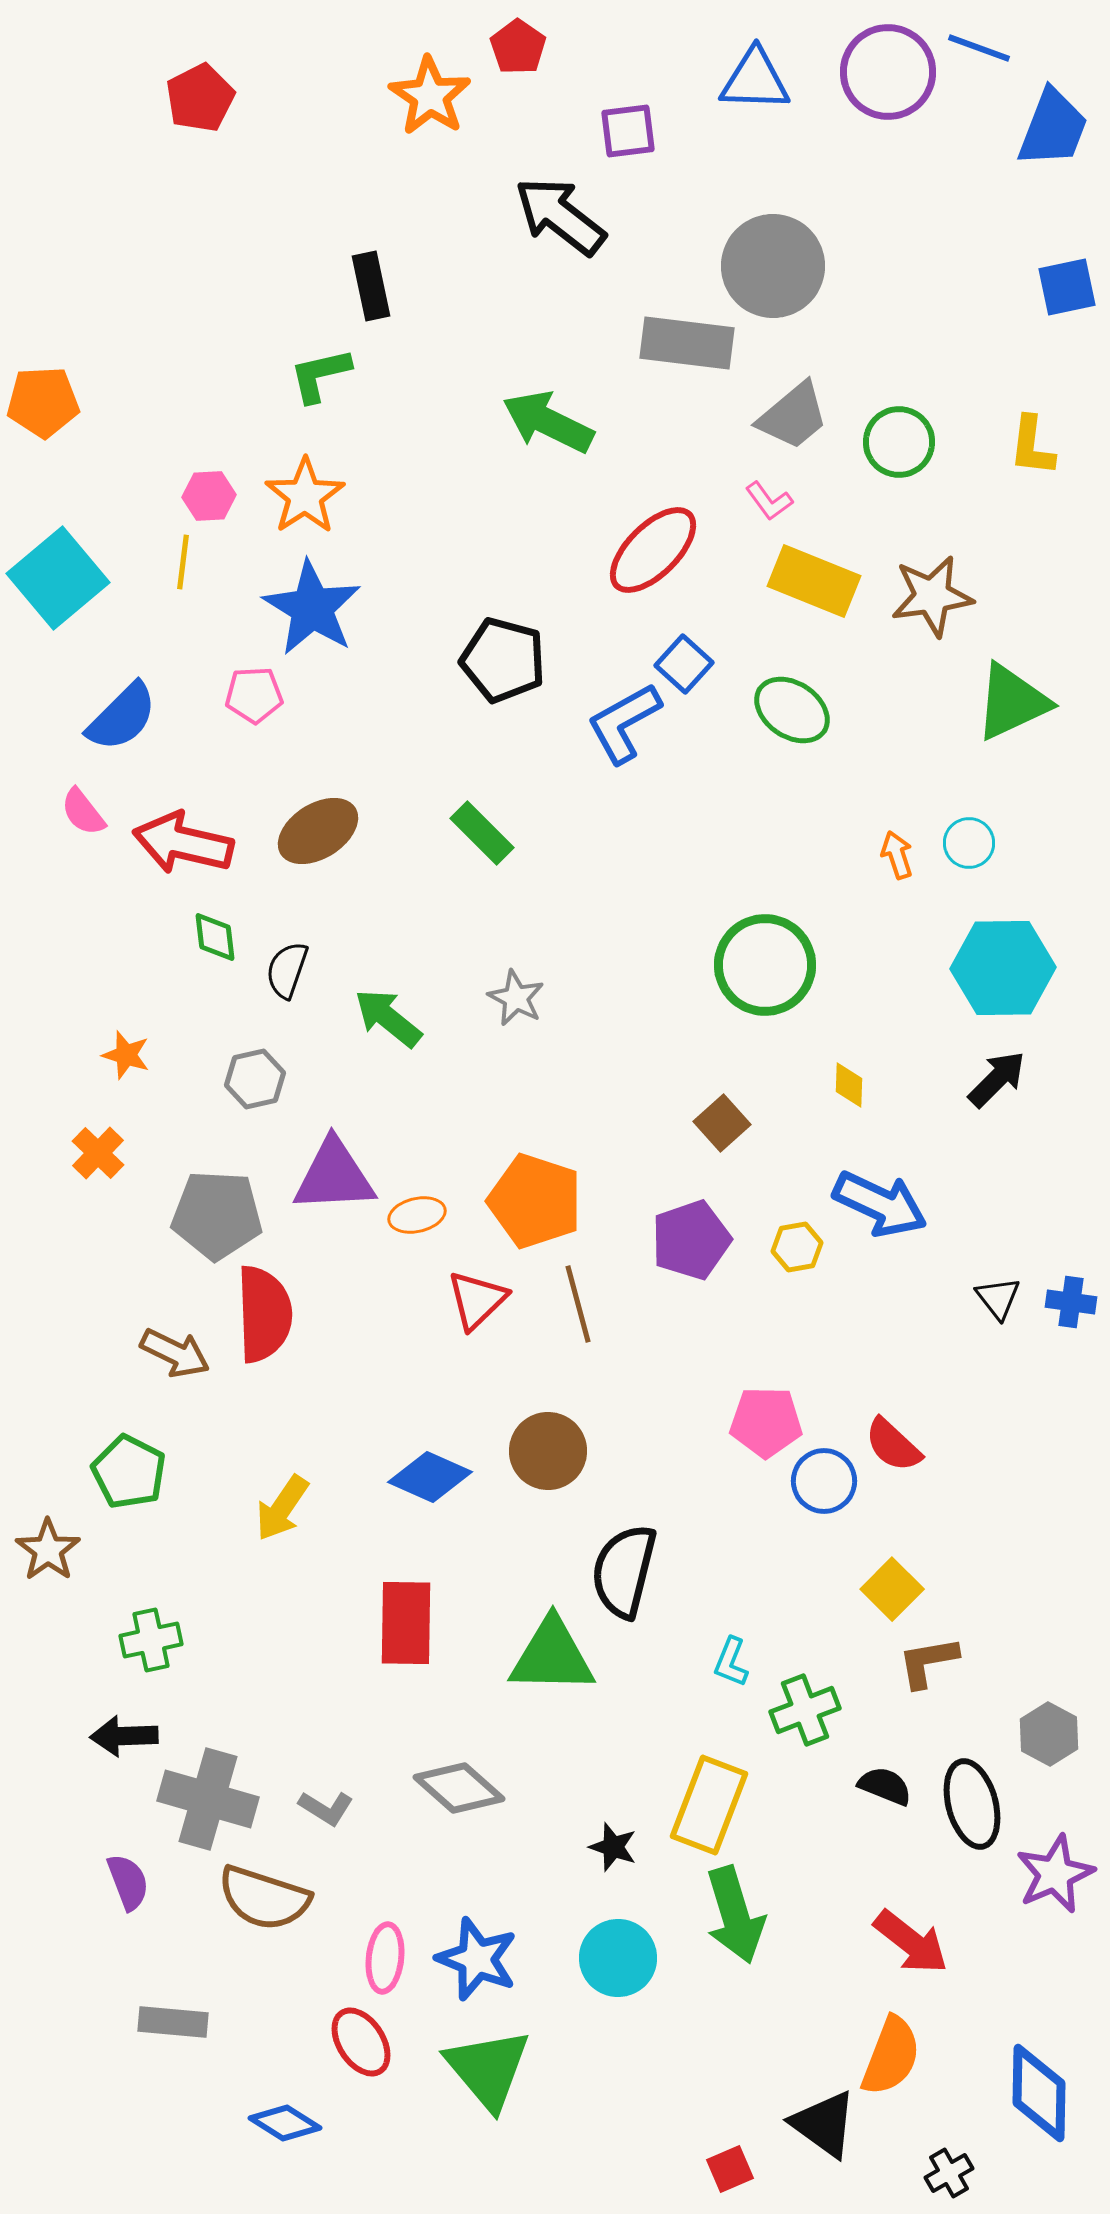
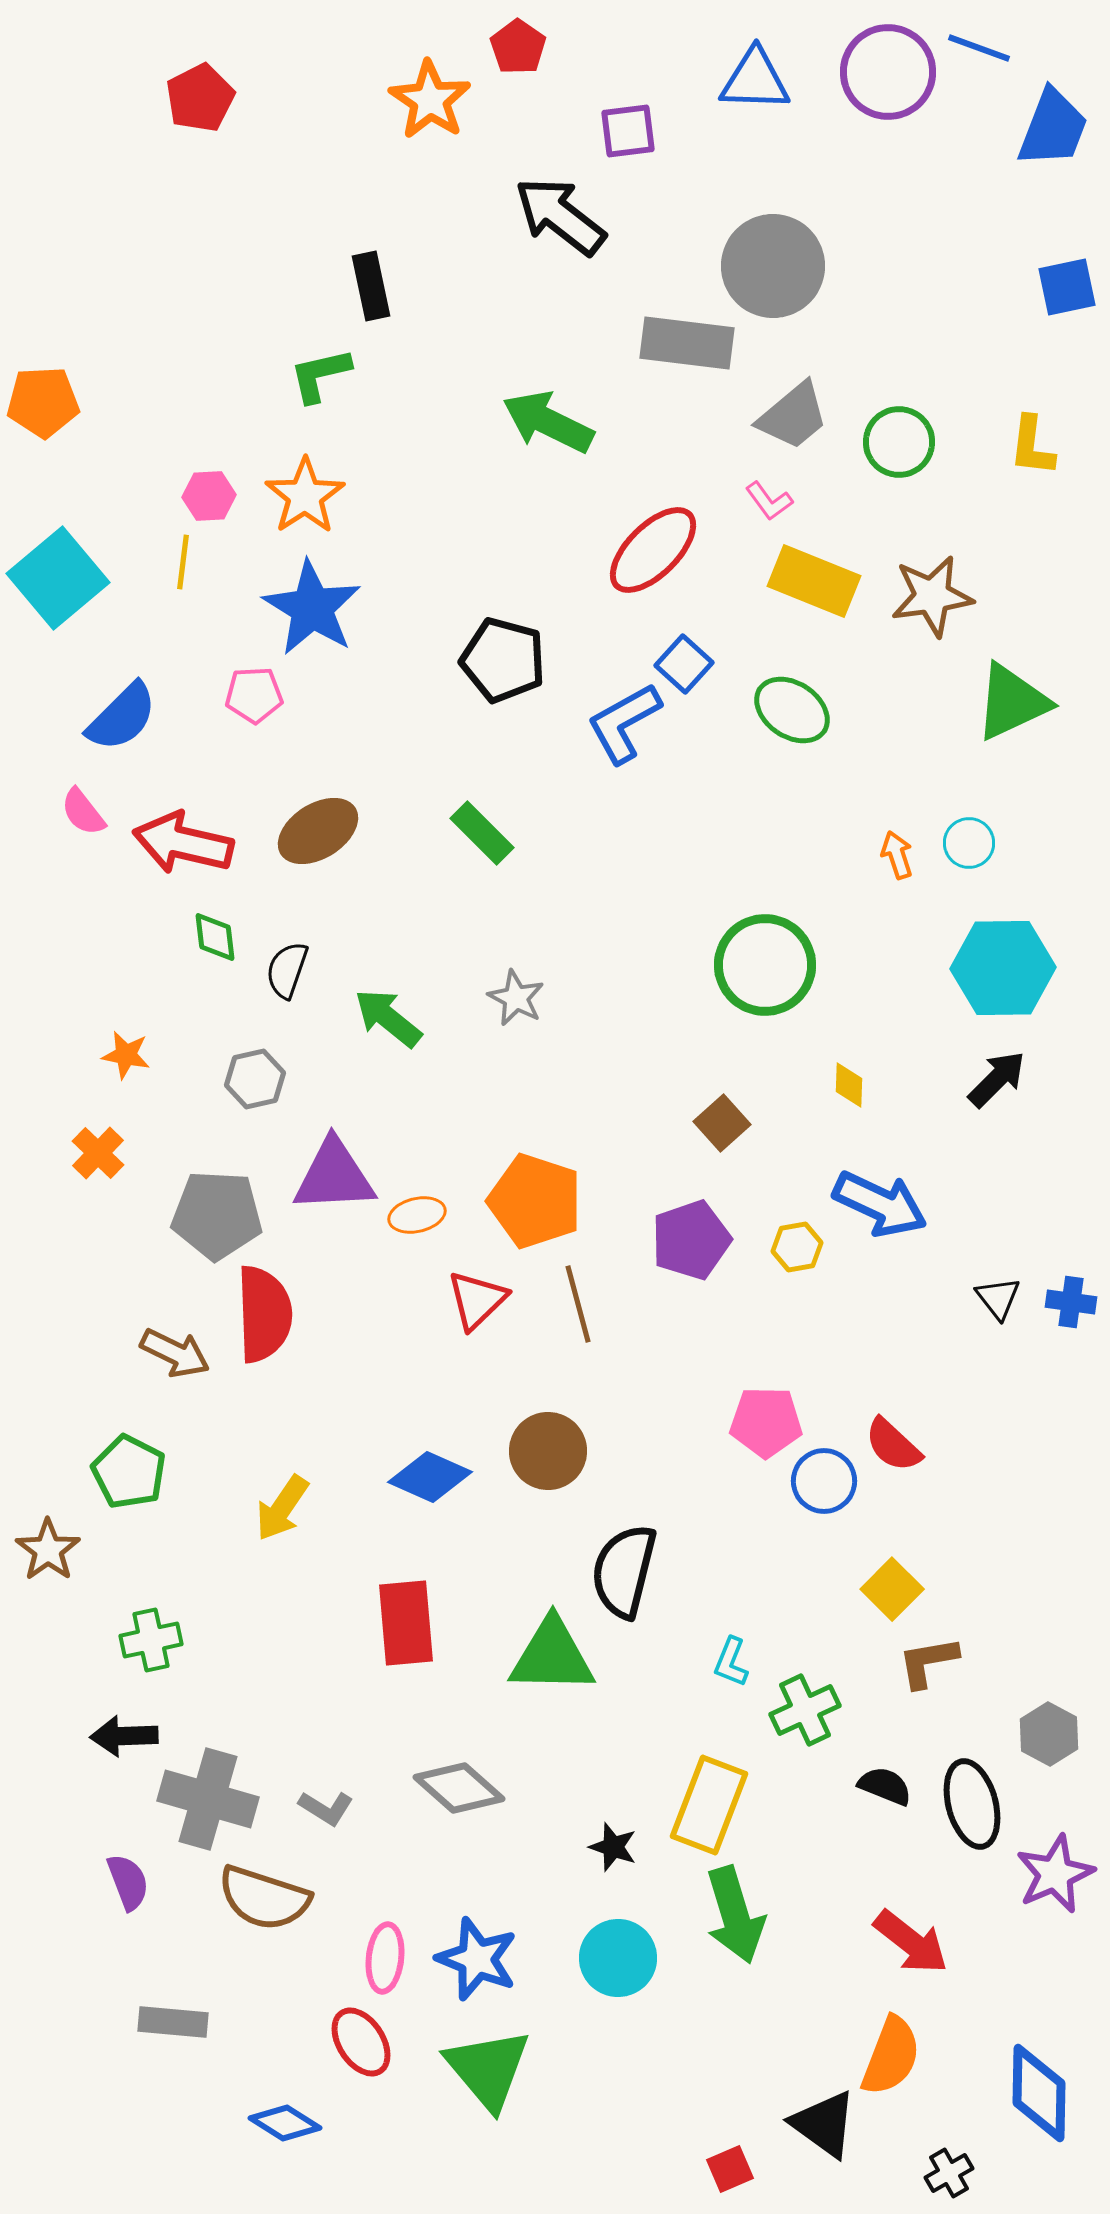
orange star at (430, 96): moved 4 px down
orange star at (126, 1055): rotated 6 degrees counterclockwise
red rectangle at (406, 1623): rotated 6 degrees counterclockwise
green cross at (805, 1710): rotated 4 degrees counterclockwise
